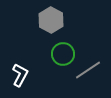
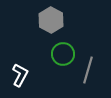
gray line: rotated 40 degrees counterclockwise
